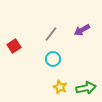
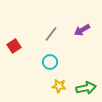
cyan circle: moved 3 px left, 3 px down
yellow star: moved 1 px left, 1 px up; rotated 16 degrees counterclockwise
